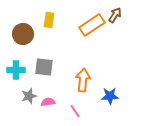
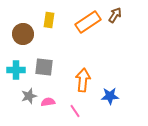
orange rectangle: moved 4 px left, 3 px up
